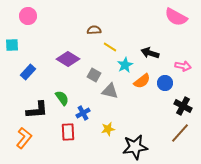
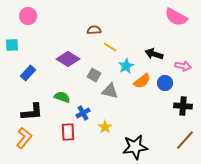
black arrow: moved 4 px right, 1 px down
cyan star: moved 1 px right, 1 px down
blue rectangle: moved 1 px down
green semicircle: moved 1 px up; rotated 35 degrees counterclockwise
black cross: rotated 24 degrees counterclockwise
black L-shape: moved 5 px left, 2 px down
yellow star: moved 3 px left, 2 px up; rotated 24 degrees counterclockwise
brown line: moved 5 px right, 7 px down
